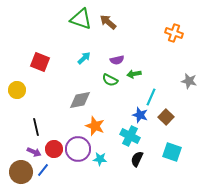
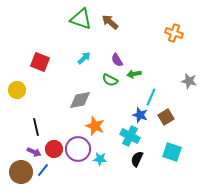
brown arrow: moved 2 px right
purple semicircle: rotated 72 degrees clockwise
brown square: rotated 14 degrees clockwise
